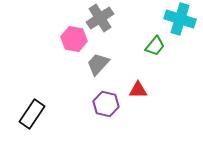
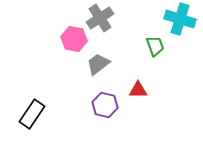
green trapezoid: rotated 60 degrees counterclockwise
gray trapezoid: rotated 10 degrees clockwise
purple hexagon: moved 1 px left, 1 px down
